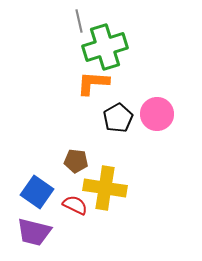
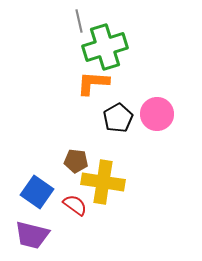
yellow cross: moved 2 px left, 6 px up
red semicircle: rotated 10 degrees clockwise
purple trapezoid: moved 2 px left, 3 px down
